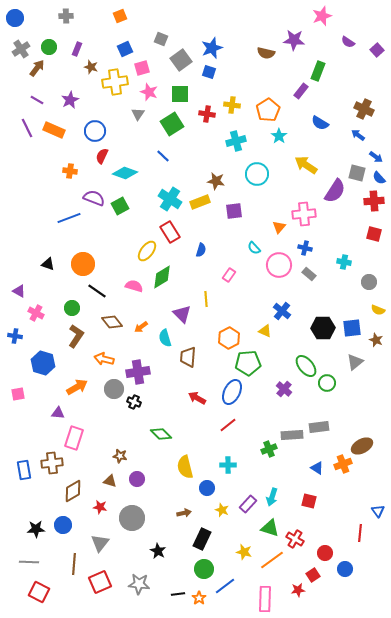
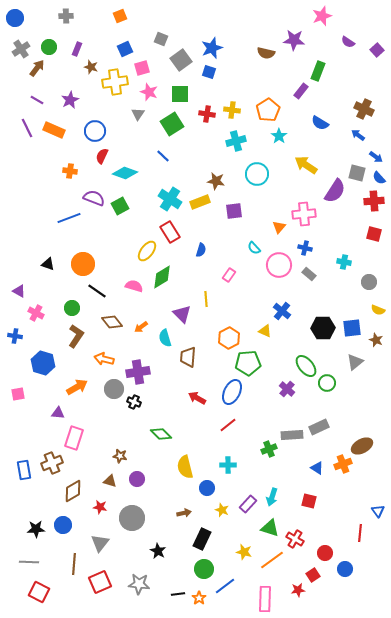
yellow cross at (232, 105): moved 5 px down
purple cross at (284, 389): moved 3 px right
gray rectangle at (319, 427): rotated 18 degrees counterclockwise
brown cross at (52, 463): rotated 15 degrees counterclockwise
